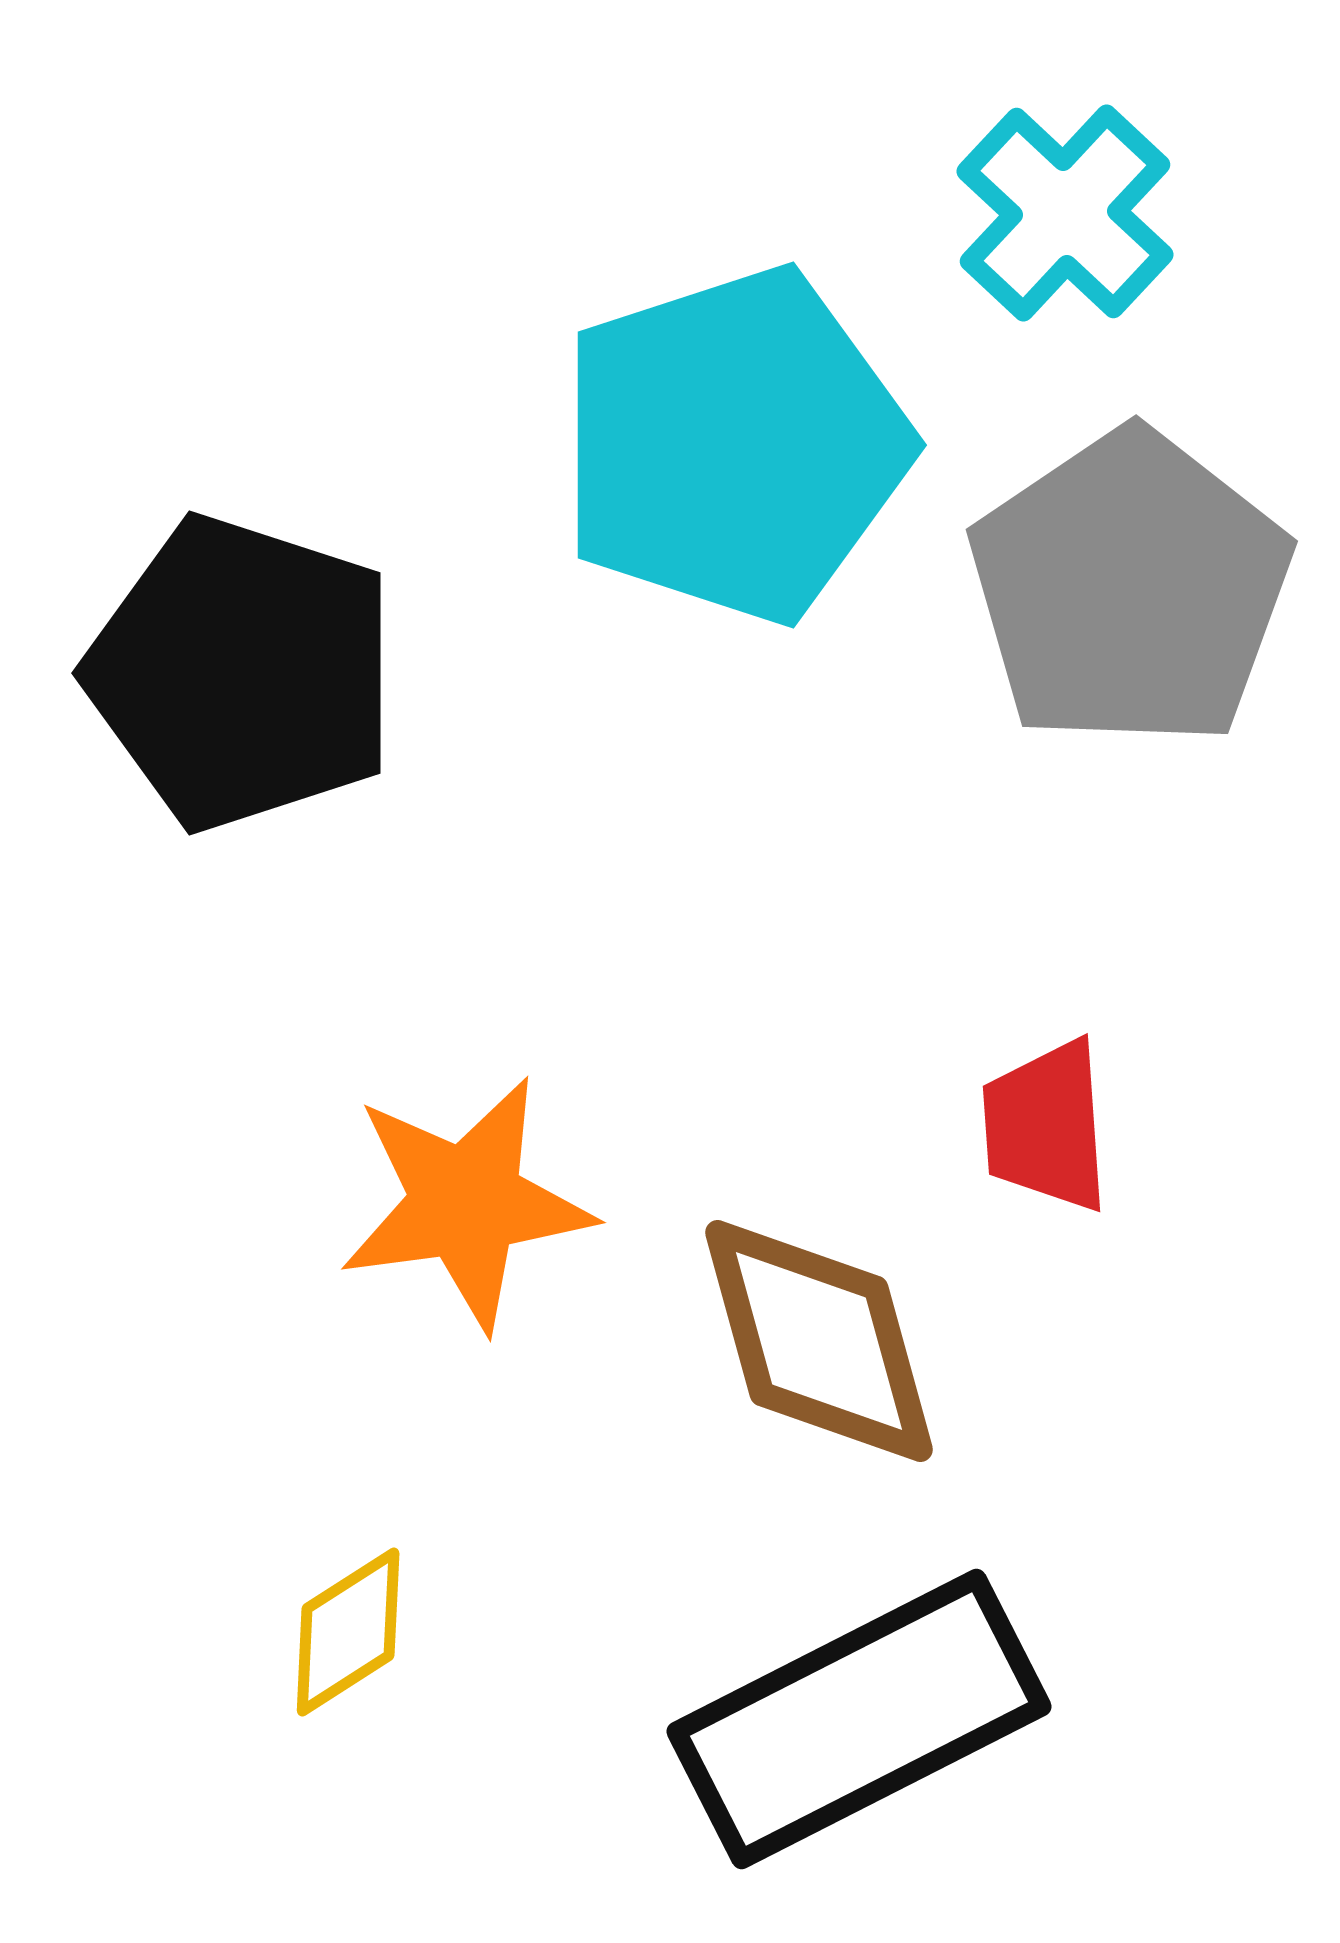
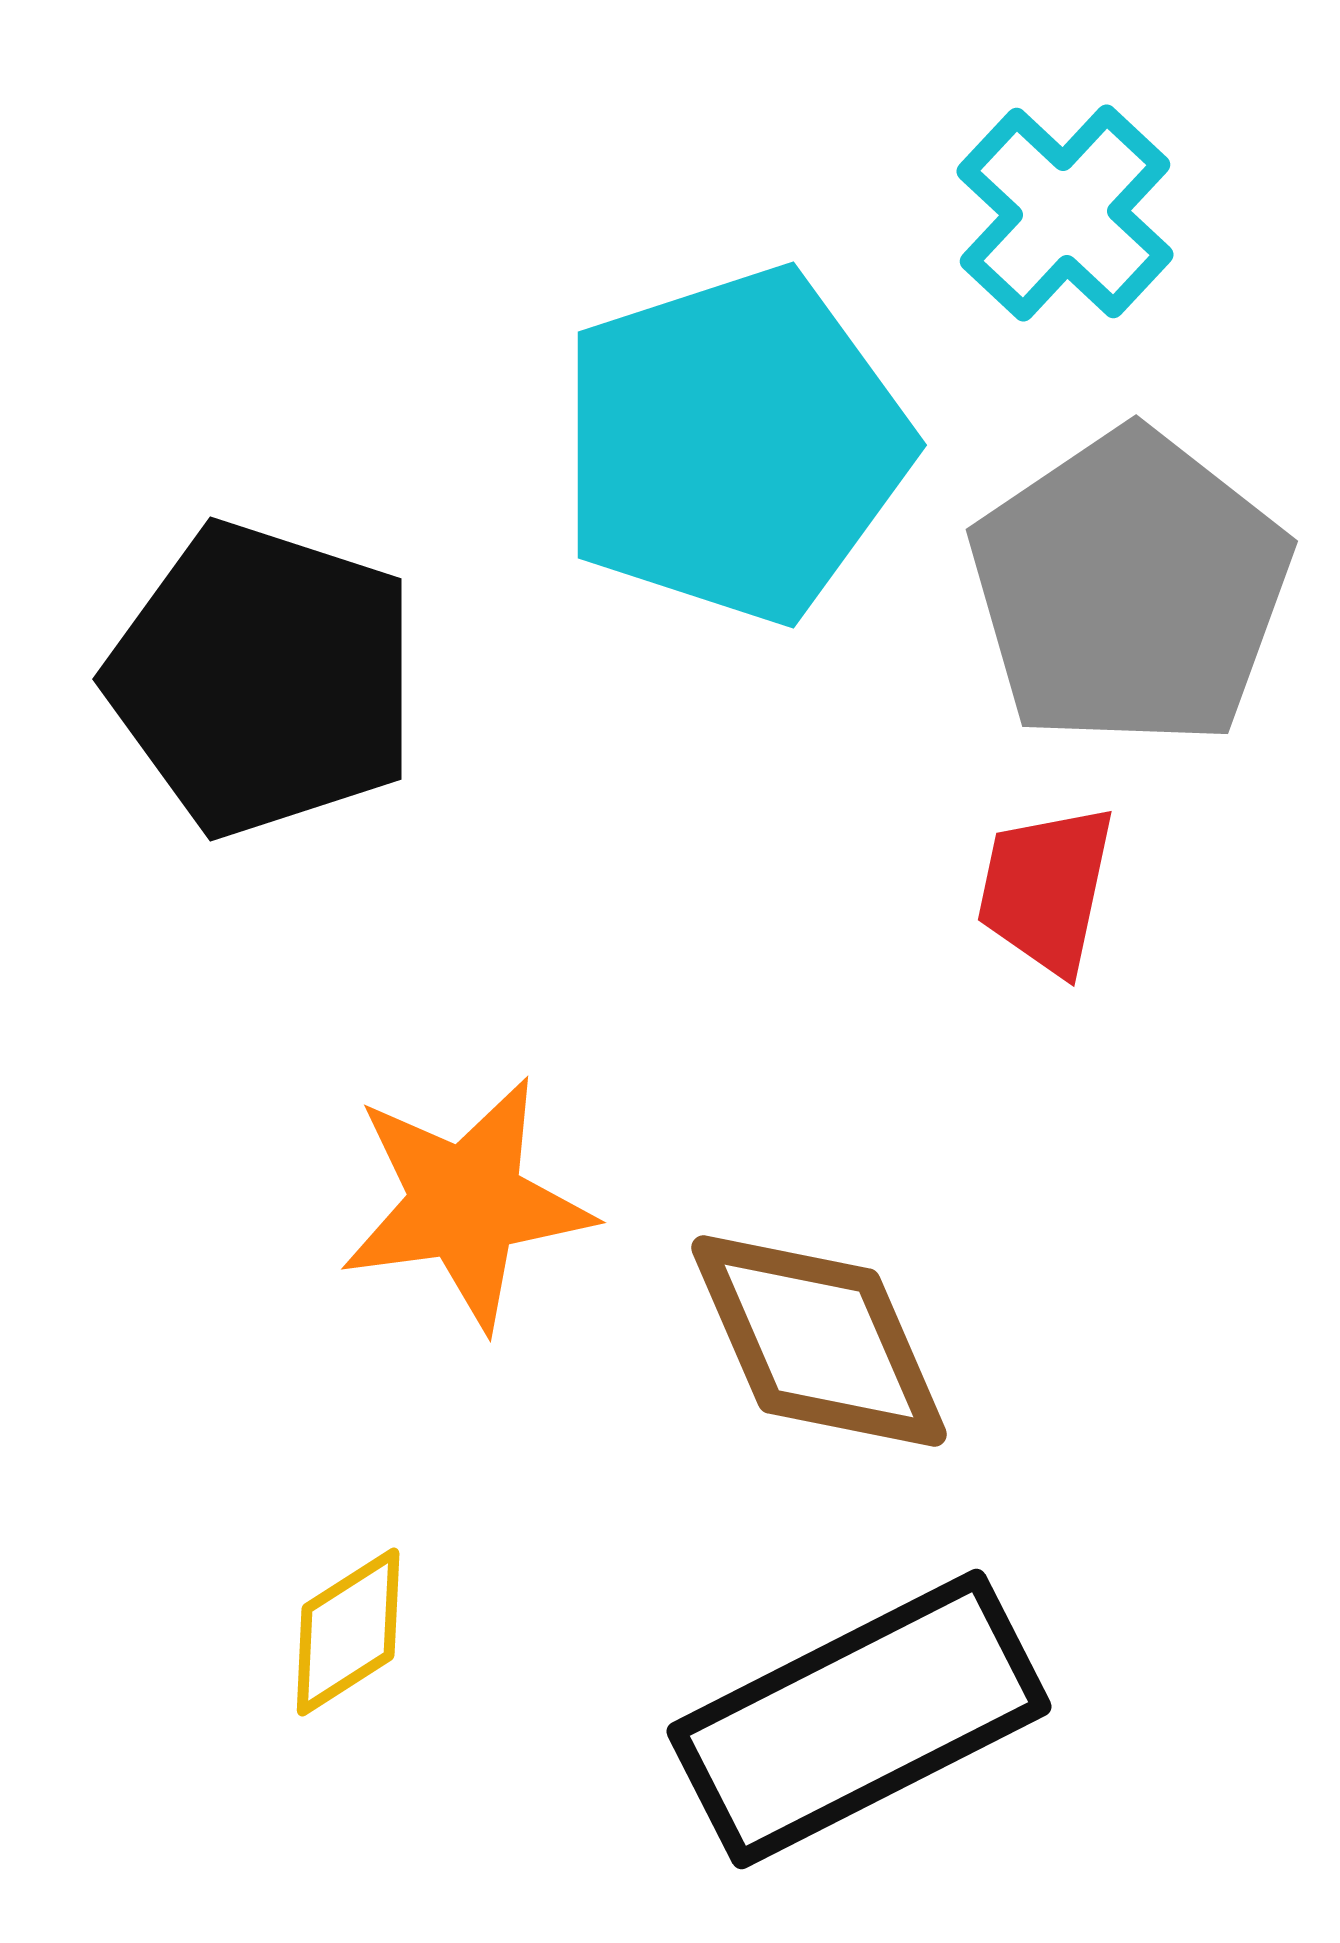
black pentagon: moved 21 px right, 6 px down
red trapezoid: moved 237 px up; rotated 16 degrees clockwise
brown diamond: rotated 8 degrees counterclockwise
